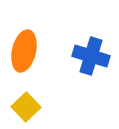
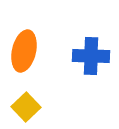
blue cross: rotated 15 degrees counterclockwise
